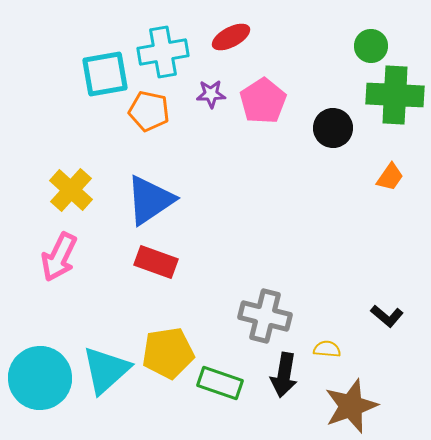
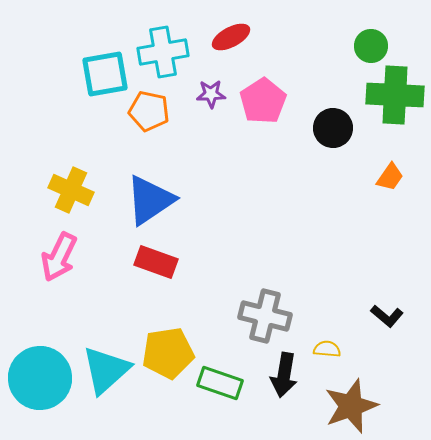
yellow cross: rotated 18 degrees counterclockwise
